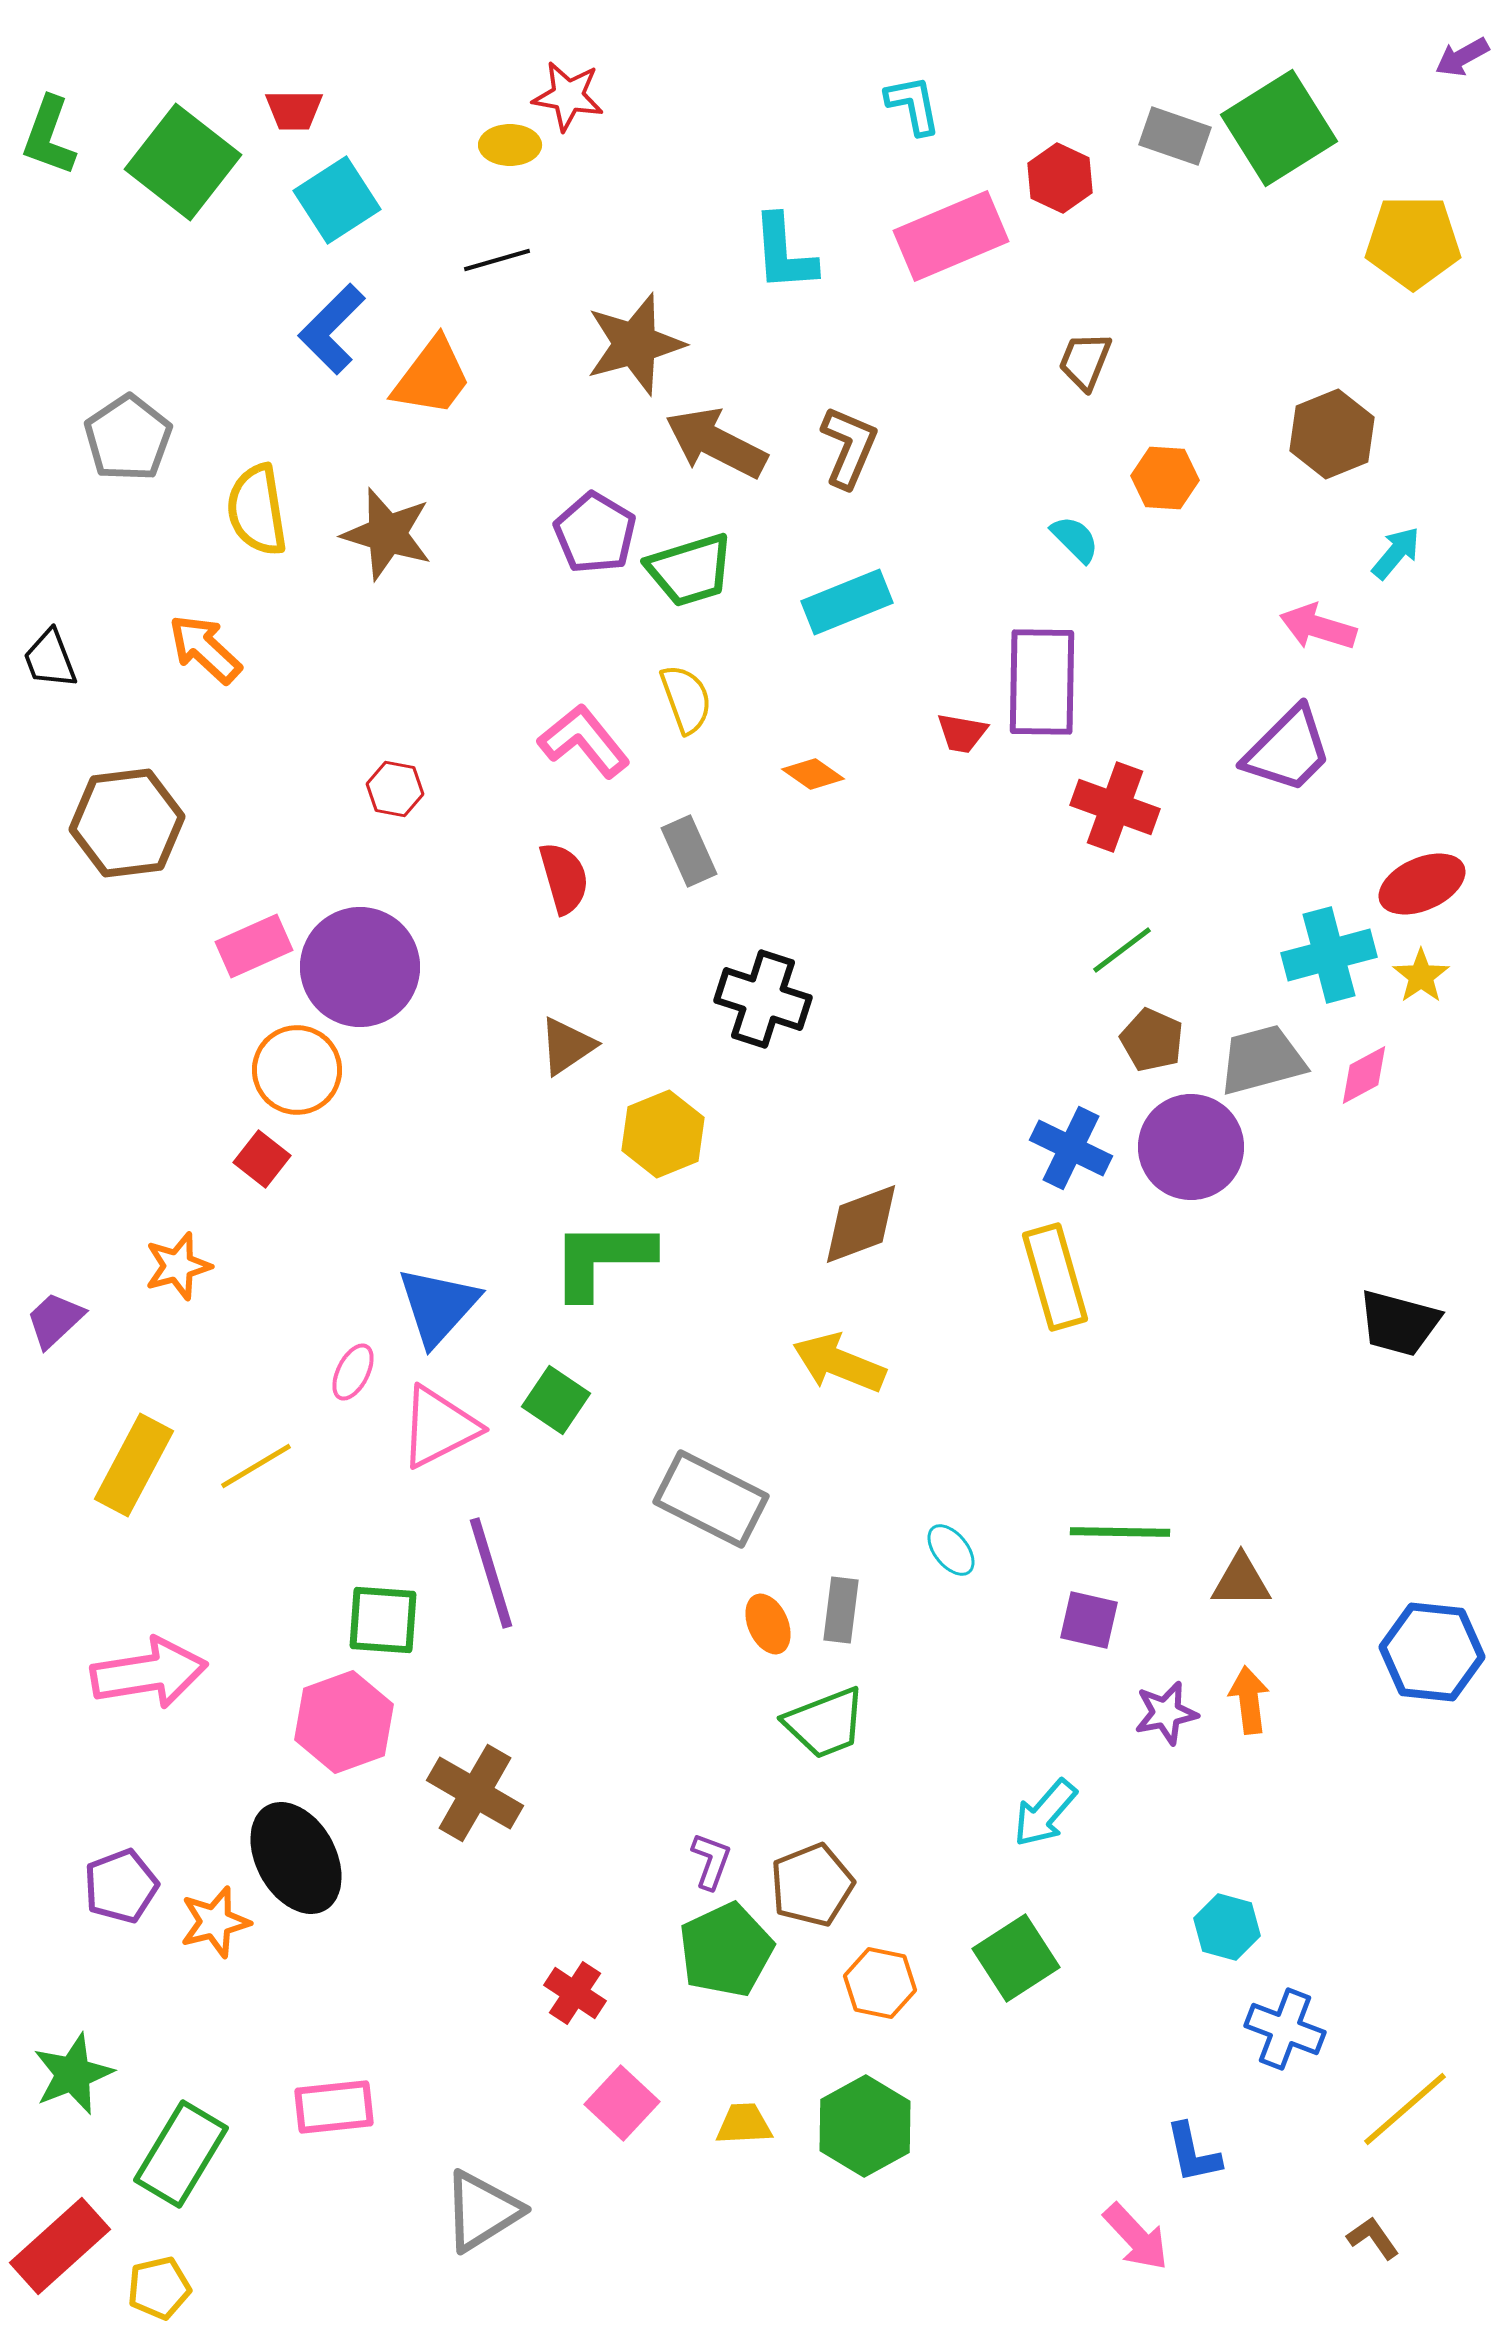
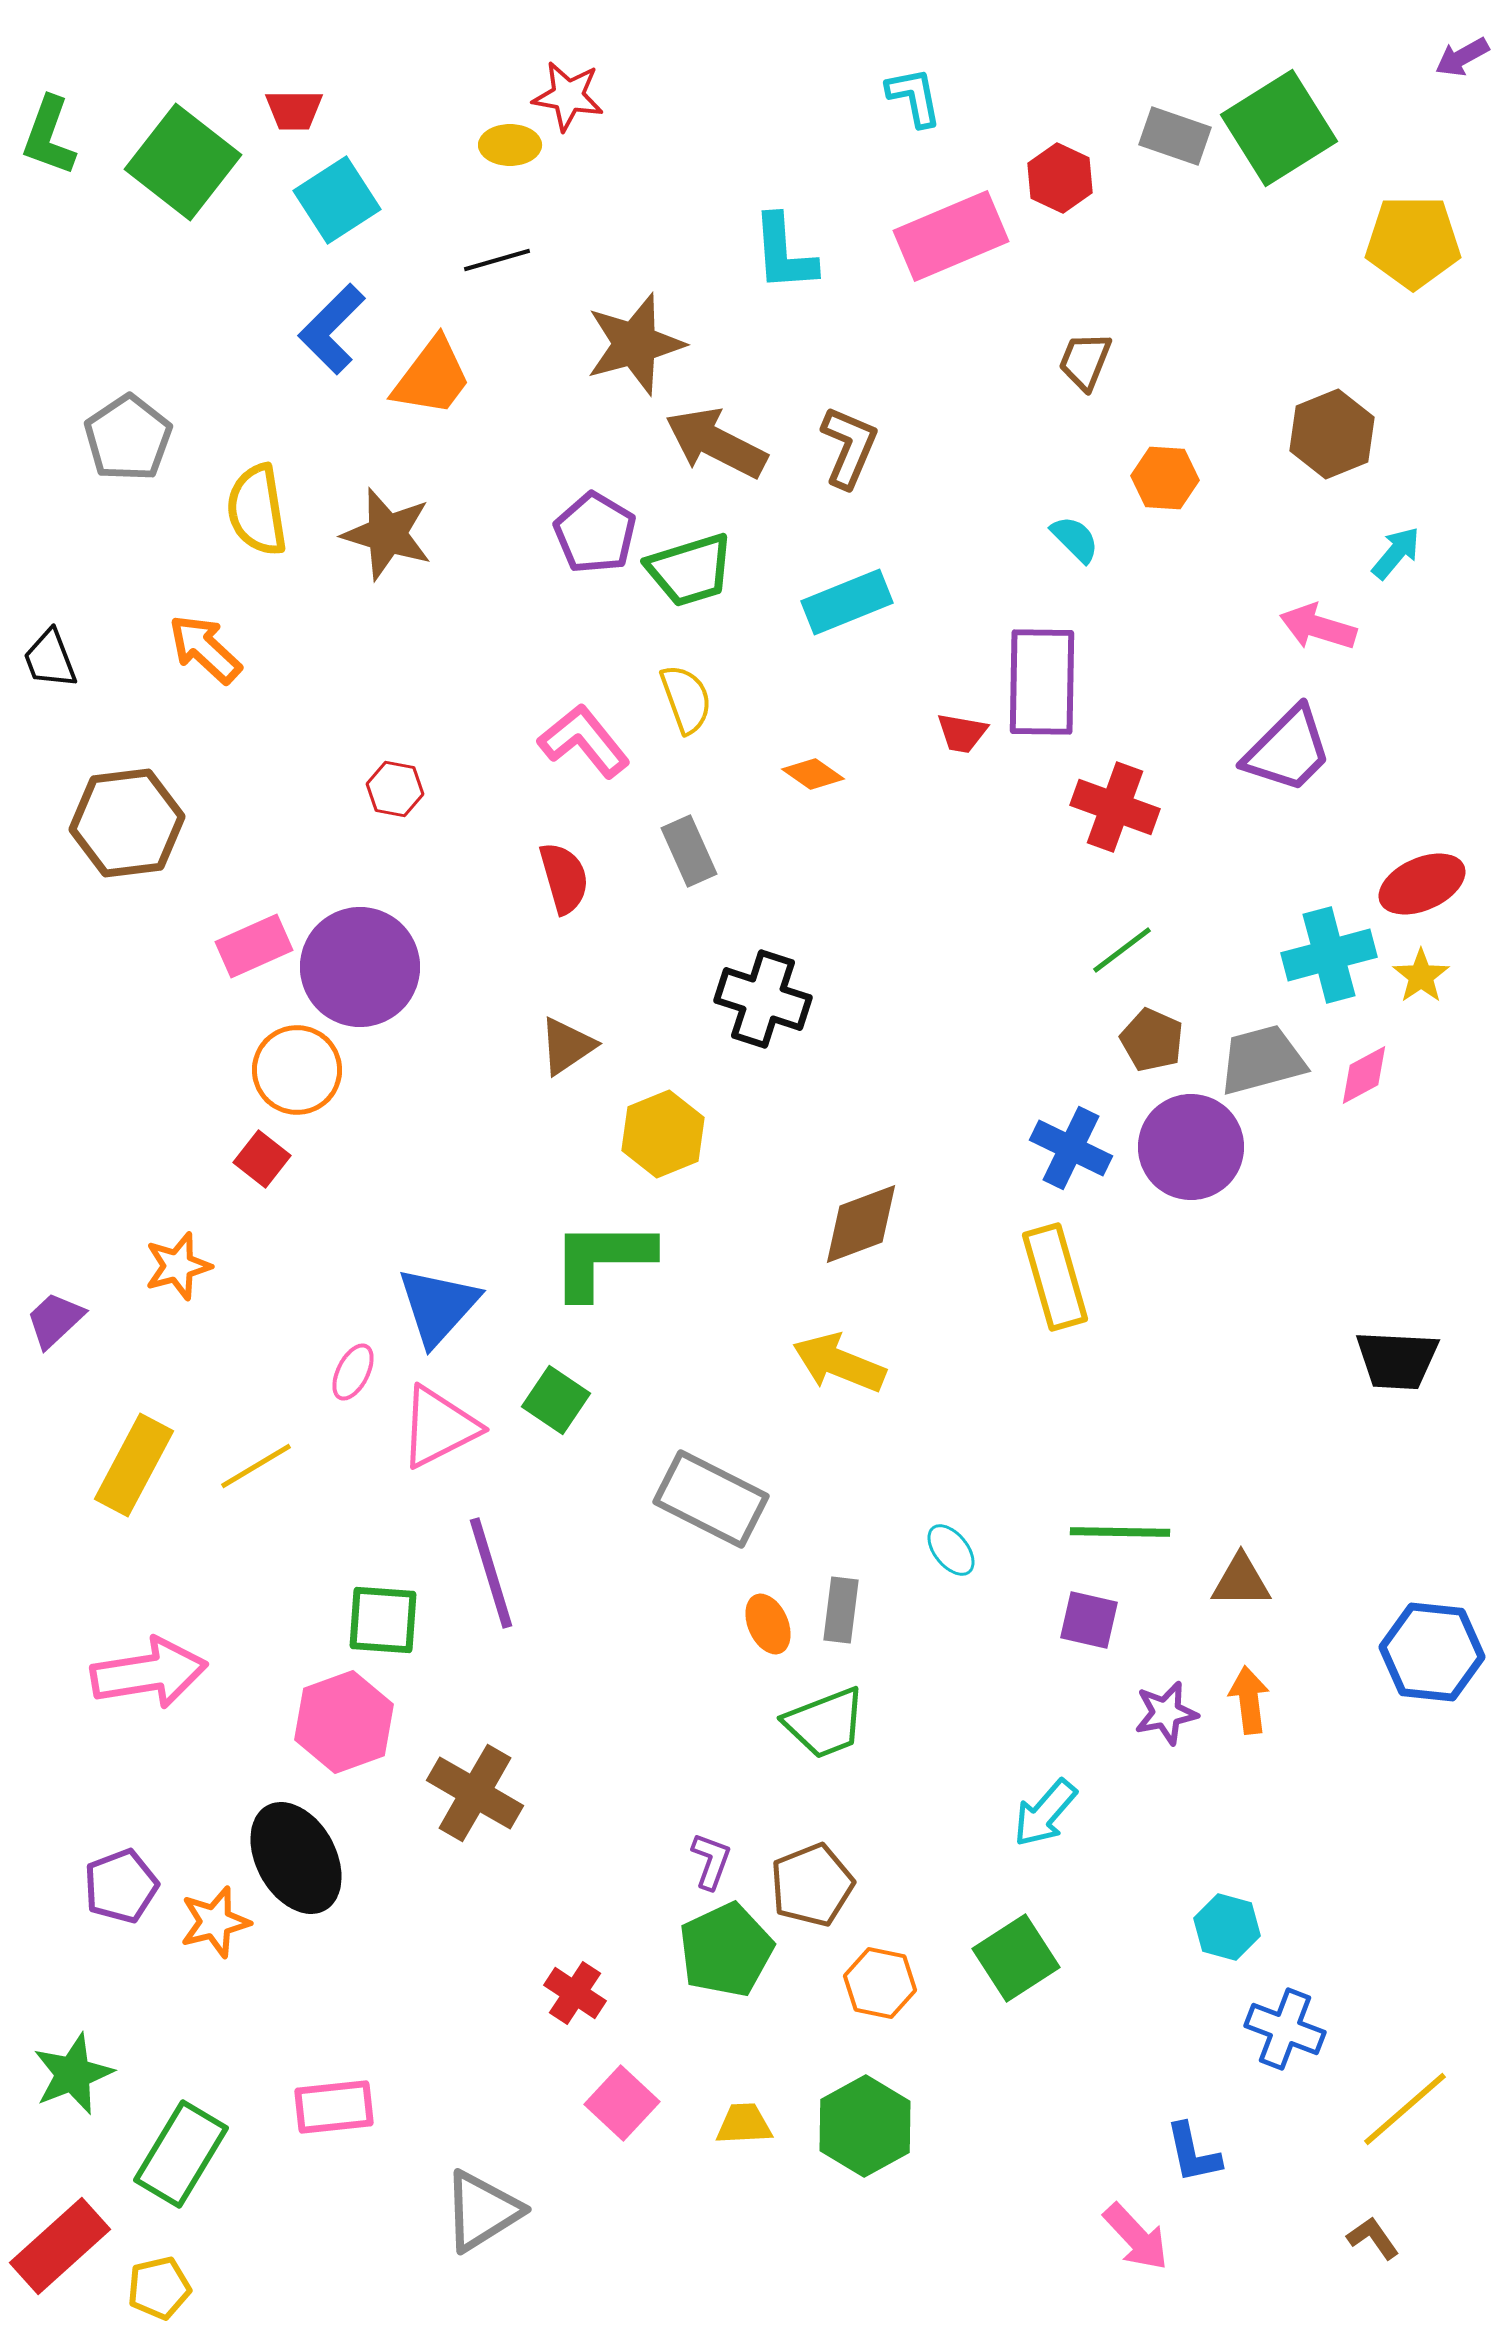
cyan L-shape at (913, 105): moved 1 px right, 8 px up
black trapezoid at (1399, 1323): moved 2 px left, 37 px down; rotated 12 degrees counterclockwise
